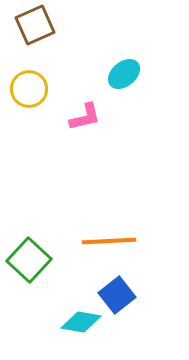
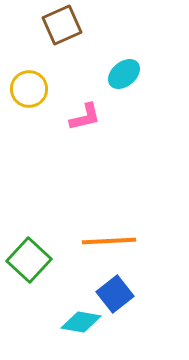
brown square: moved 27 px right
blue square: moved 2 px left, 1 px up
